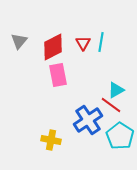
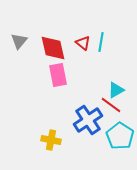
red triangle: rotated 21 degrees counterclockwise
red diamond: moved 1 px down; rotated 76 degrees counterclockwise
